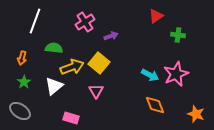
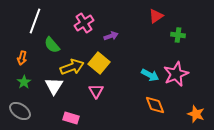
pink cross: moved 1 px left, 1 px down
green semicircle: moved 2 px left, 3 px up; rotated 138 degrees counterclockwise
white triangle: rotated 18 degrees counterclockwise
